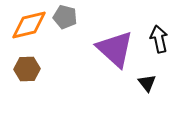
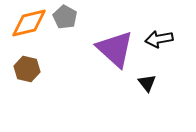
gray pentagon: rotated 15 degrees clockwise
orange diamond: moved 2 px up
black arrow: rotated 88 degrees counterclockwise
brown hexagon: rotated 15 degrees clockwise
